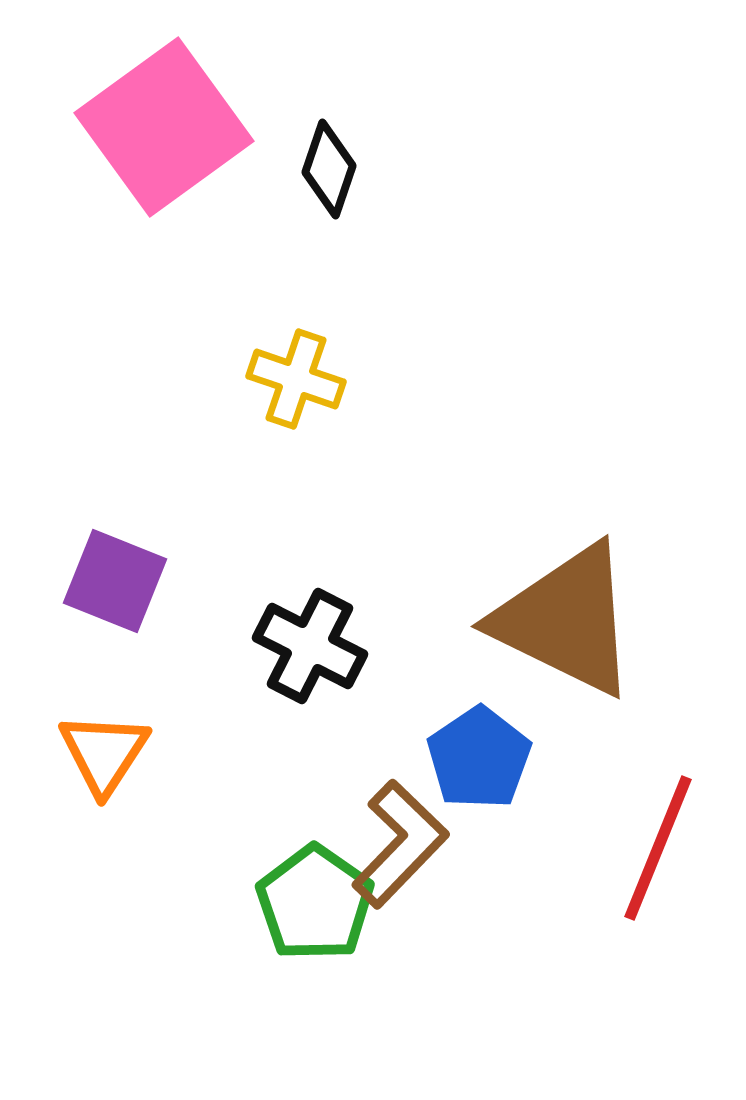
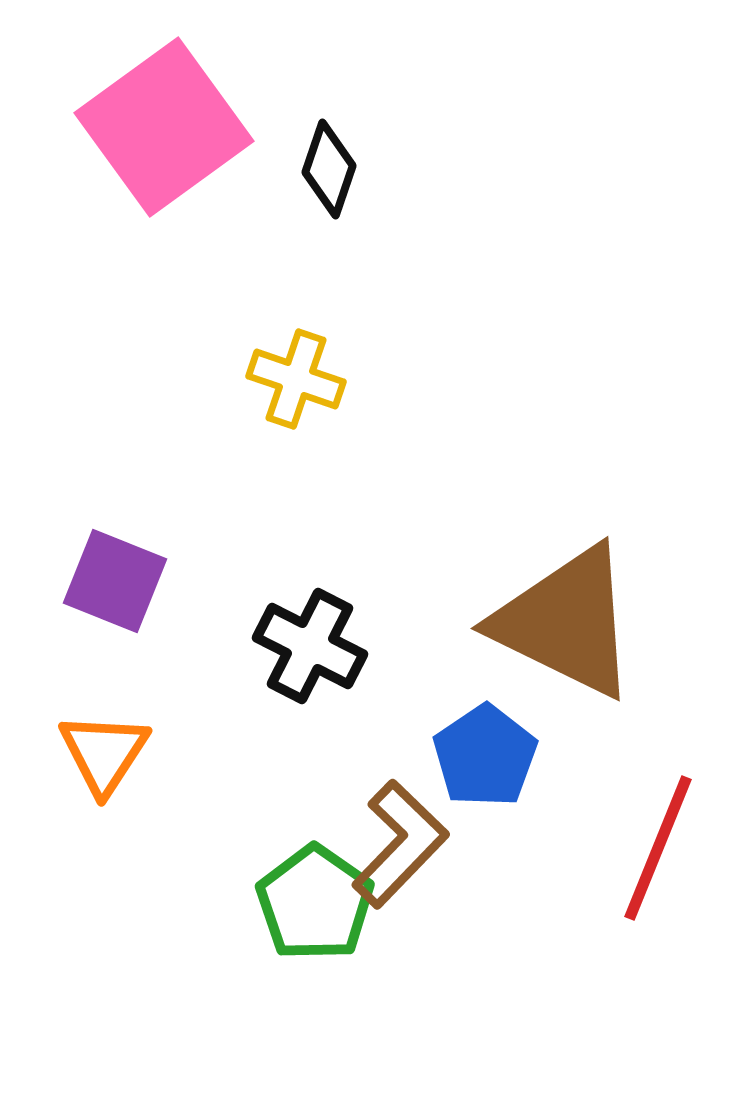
brown triangle: moved 2 px down
blue pentagon: moved 6 px right, 2 px up
